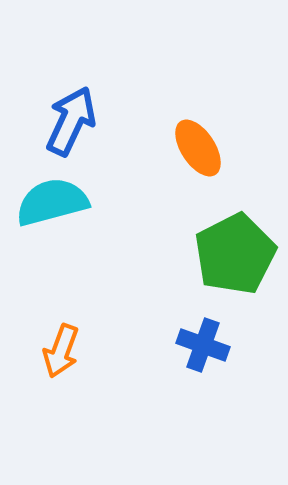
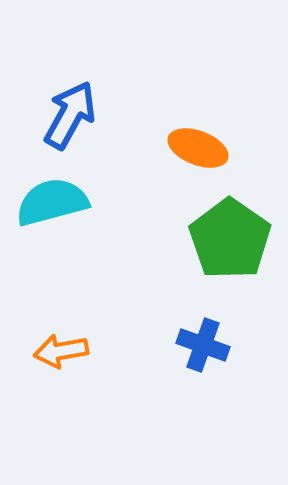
blue arrow: moved 1 px left, 6 px up; rotated 4 degrees clockwise
orange ellipse: rotated 36 degrees counterclockwise
green pentagon: moved 5 px left, 15 px up; rotated 10 degrees counterclockwise
orange arrow: rotated 60 degrees clockwise
